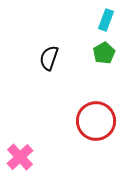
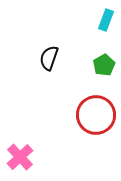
green pentagon: moved 12 px down
red circle: moved 6 px up
